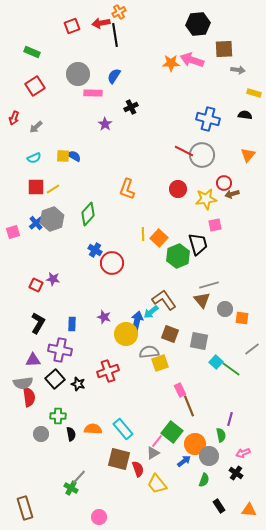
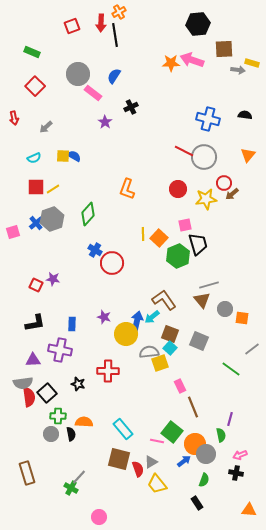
red arrow at (101, 23): rotated 78 degrees counterclockwise
red square at (35, 86): rotated 12 degrees counterclockwise
pink rectangle at (93, 93): rotated 36 degrees clockwise
yellow rectangle at (254, 93): moved 2 px left, 30 px up
red arrow at (14, 118): rotated 32 degrees counterclockwise
purple star at (105, 124): moved 2 px up
gray arrow at (36, 127): moved 10 px right
gray circle at (202, 155): moved 2 px right, 2 px down
brown arrow at (232, 194): rotated 24 degrees counterclockwise
pink square at (215, 225): moved 30 px left
cyan arrow at (151, 312): moved 1 px right, 5 px down
black L-shape at (38, 323): moved 3 px left; rotated 50 degrees clockwise
gray square at (199, 341): rotated 12 degrees clockwise
cyan square at (216, 362): moved 46 px left, 14 px up
red cross at (108, 371): rotated 20 degrees clockwise
black square at (55, 379): moved 8 px left, 14 px down
pink rectangle at (180, 390): moved 4 px up
brown line at (189, 406): moved 4 px right, 1 px down
orange semicircle at (93, 429): moved 9 px left, 7 px up
gray circle at (41, 434): moved 10 px right
pink line at (157, 441): rotated 64 degrees clockwise
gray triangle at (153, 453): moved 2 px left, 9 px down
pink arrow at (243, 453): moved 3 px left, 2 px down
gray circle at (209, 456): moved 3 px left, 2 px up
black cross at (236, 473): rotated 24 degrees counterclockwise
black rectangle at (219, 506): moved 22 px left, 3 px up
brown rectangle at (25, 508): moved 2 px right, 35 px up
